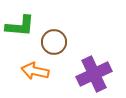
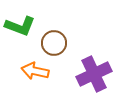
green L-shape: rotated 16 degrees clockwise
brown circle: moved 1 px down
